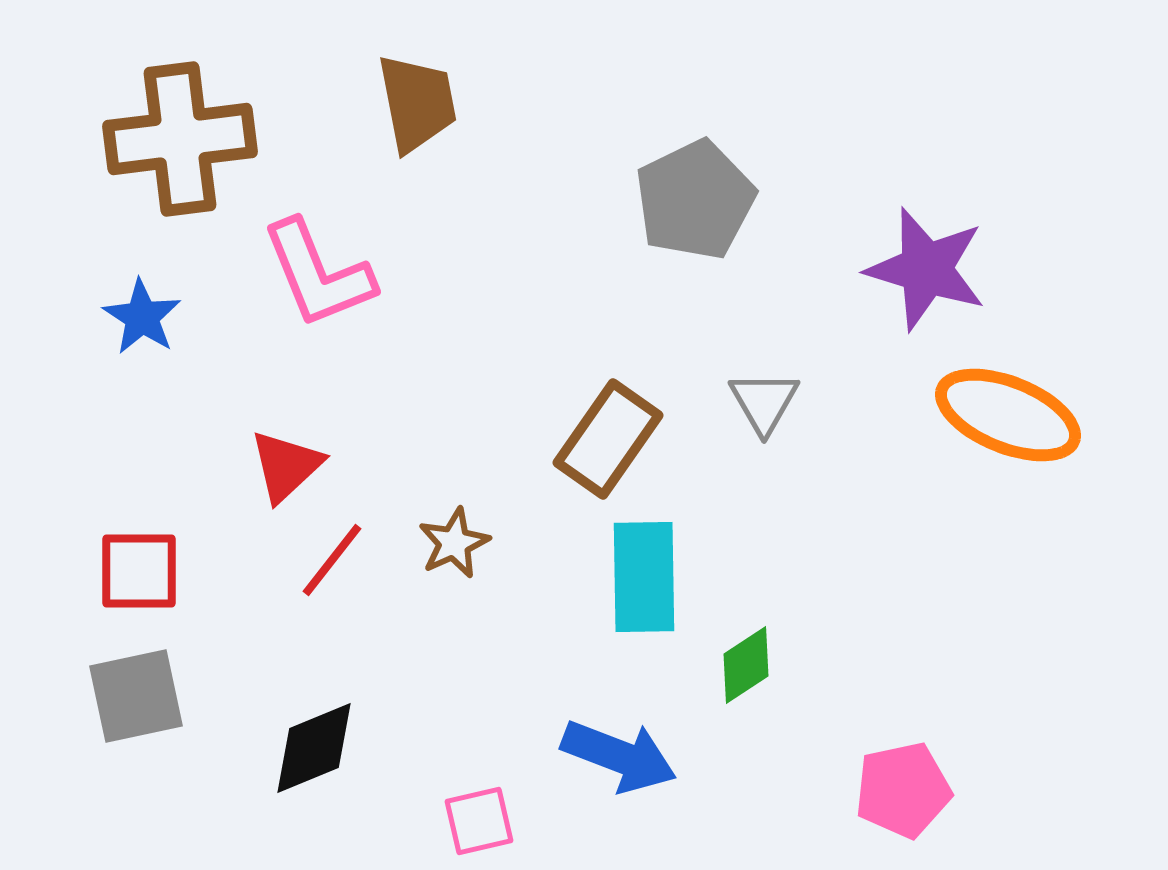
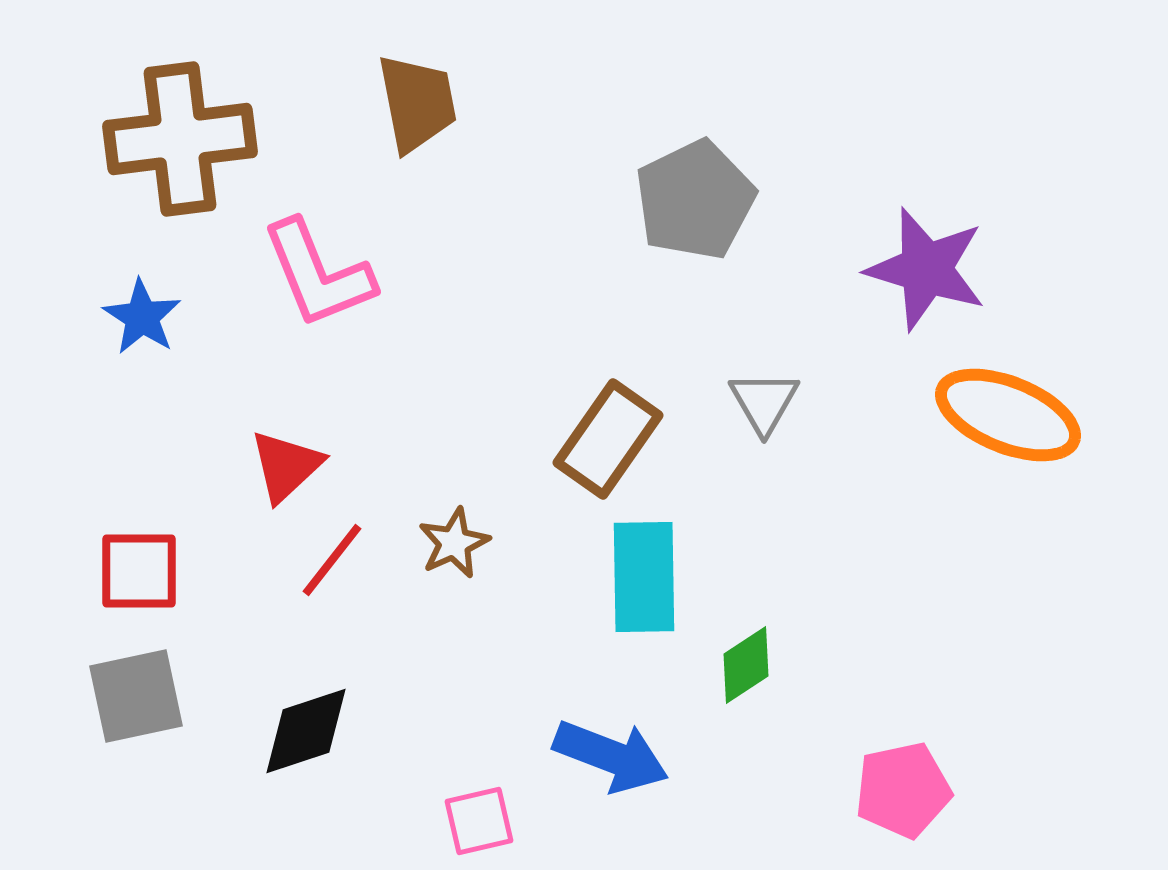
black diamond: moved 8 px left, 17 px up; rotated 4 degrees clockwise
blue arrow: moved 8 px left
